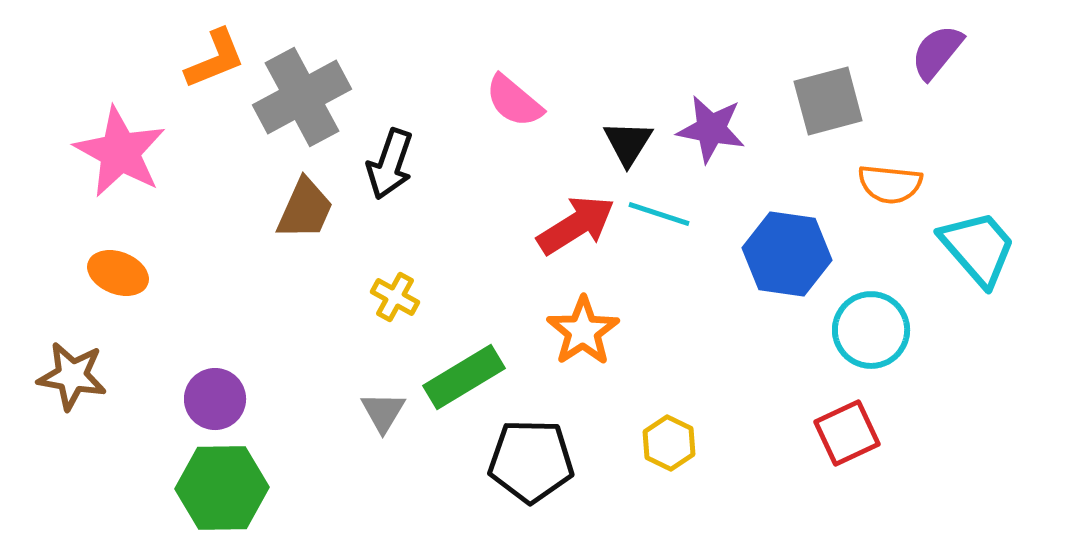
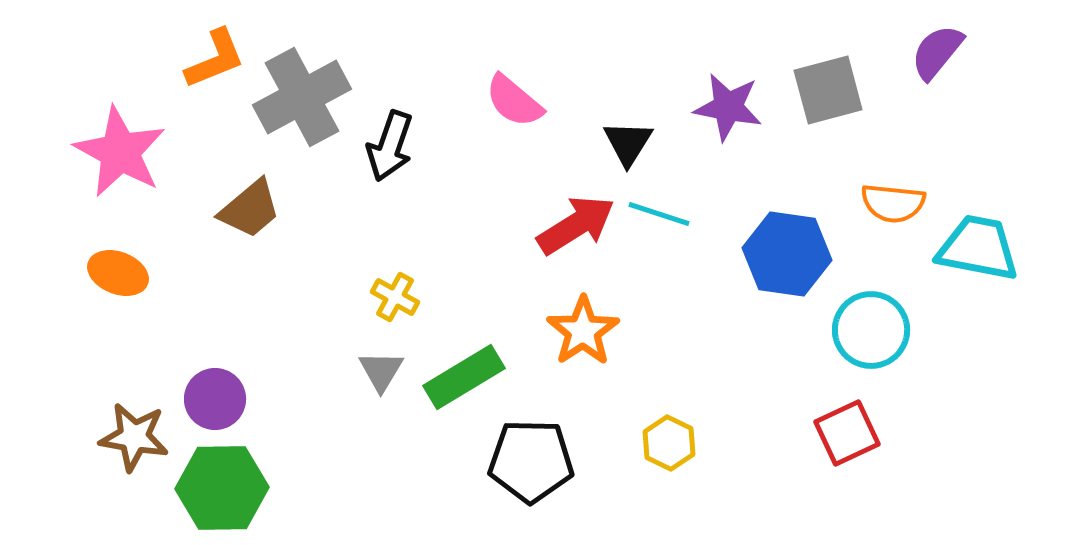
gray square: moved 11 px up
purple star: moved 17 px right, 22 px up
black arrow: moved 18 px up
orange semicircle: moved 3 px right, 19 px down
brown trapezoid: moved 55 px left; rotated 26 degrees clockwise
cyan trapezoid: rotated 38 degrees counterclockwise
brown star: moved 62 px right, 61 px down
gray triangle: moved 2 px left, 41 px up
